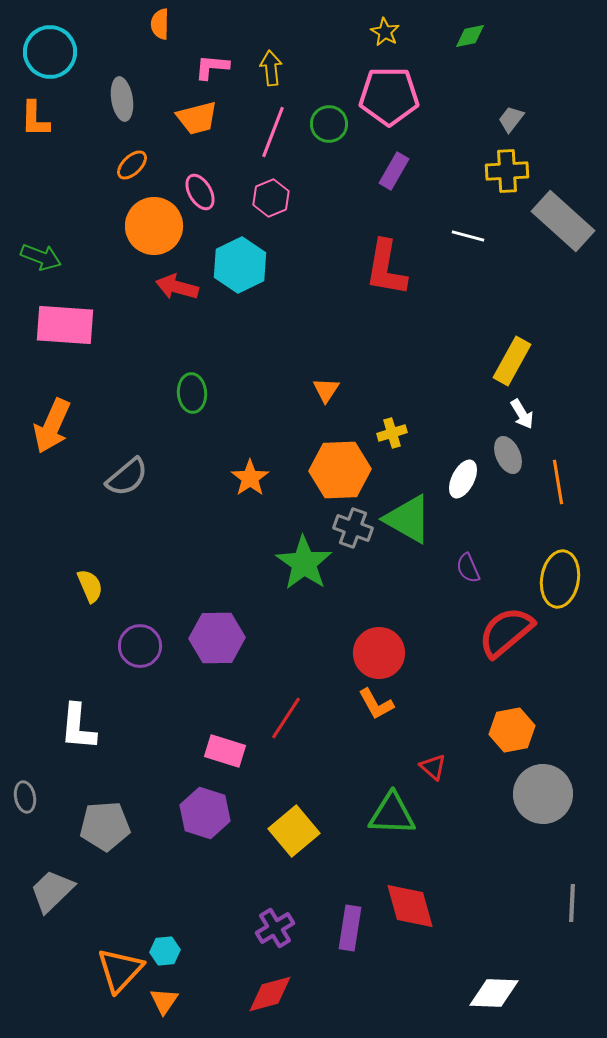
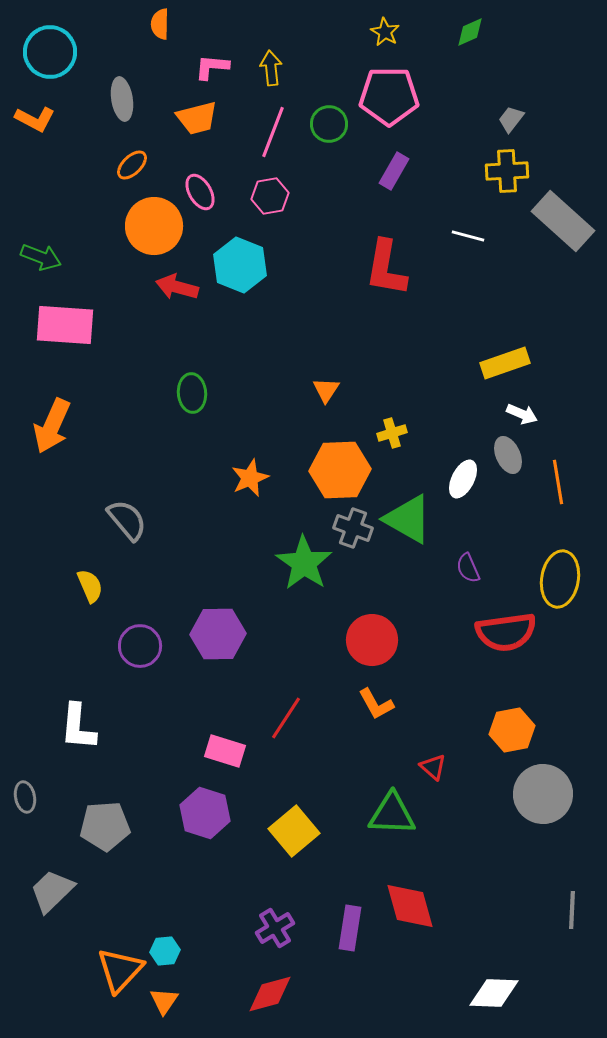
green diamond at (470, 36): moved 4 px up; rotated 12 degrees counterclockwise
orange L-shape at (35, 119): rotated 63 degrees counterclockwise
pink hexagon at (271, 198): moved 1 px left, 2 px up; rotated 12 degrees clockwise
cyan hexagon at (240, 265): rotated 12 degrees counterclockwise
yellow rectangle at (512, 361): moved 7 px left, 2 px down; rotated 42 degrees clockwise
white arrow at (522, 414): rotated 36 degrees counterclockwise
gray semicircle at (127, 477): moved 43 px down; rotated 90 degrees counterclockwise
orange star at (250, 478): rotated 12 degrees clockwise
red semicircle at (506, 632): rotated 148 degrees counterclockwise
purple hexagon at (217, 638): moved 1 px right, 4 px up
red circle at (379, 653): moved 7 px left, 13 px up
gray line at (572, 903): moved 7 px down
